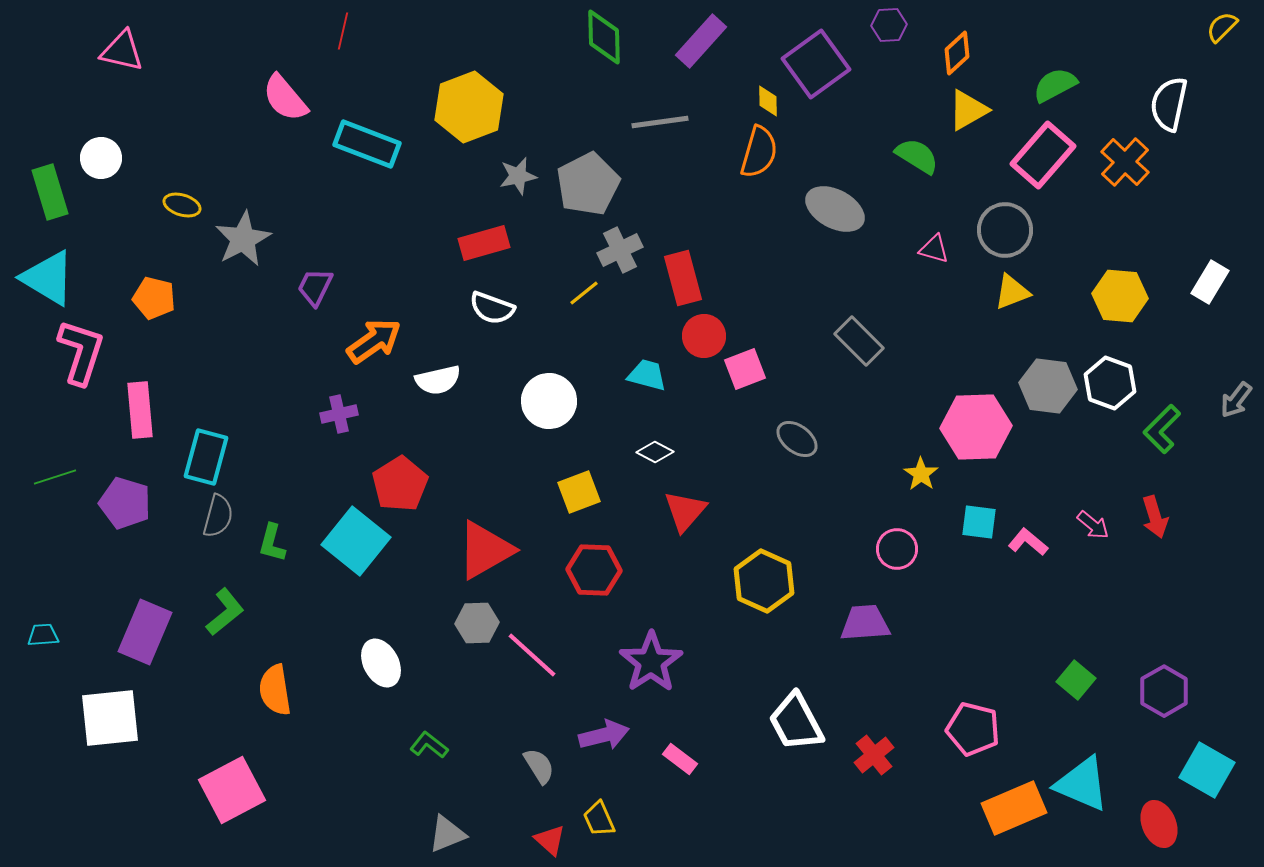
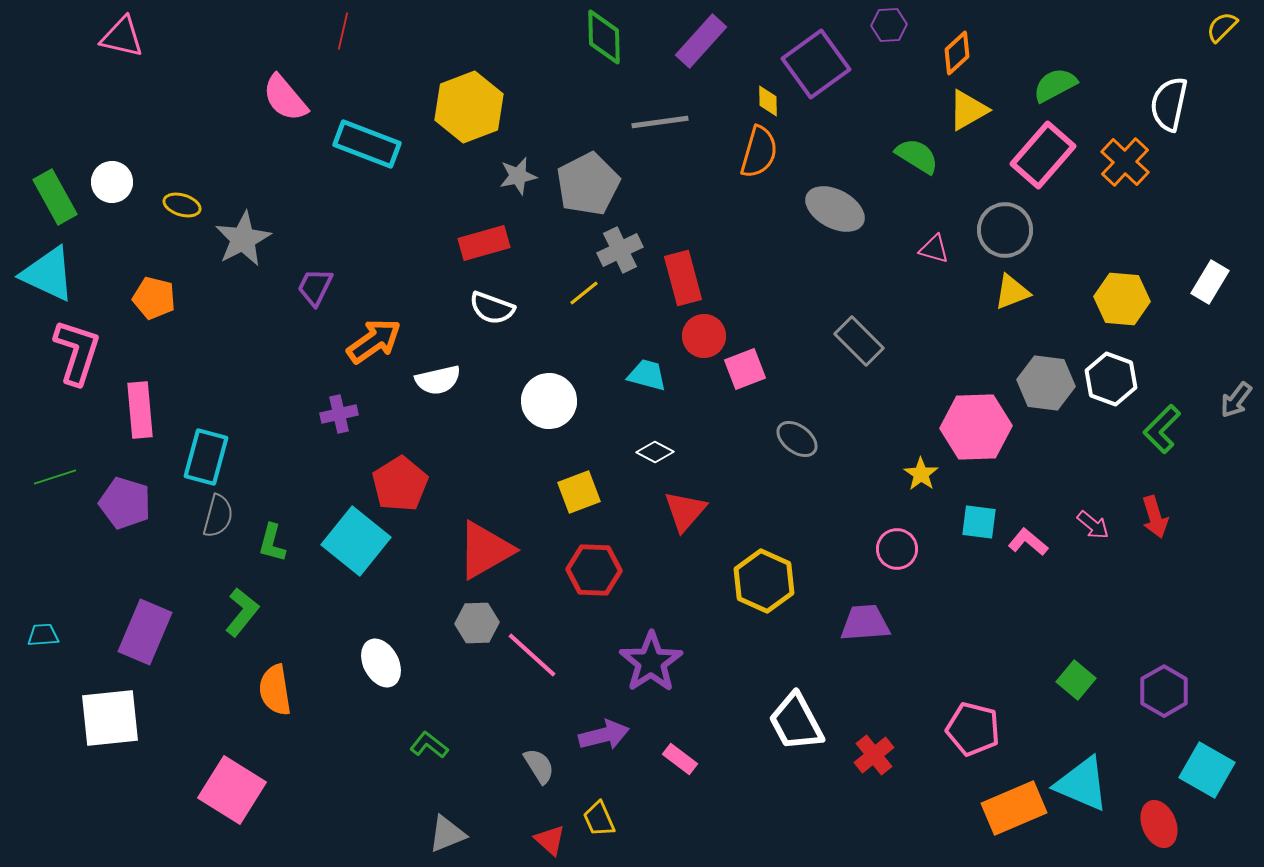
pink triangle at (122, 51): moved 14 px up
white circle at (101, 158): moved 11 px right, 24 px down
green rectangle at (50, 192): moved 5 px right, 5 px down; rotated 12 degrees counterclockwise
cyan triangle at (48, 278): moved 4 px up; rotated 6 degrees counterclockwise
yellow hexagon at (1120, 296): moved 2 px right, 3 px down
pink L-shape at (81, 352): moved 4 px left
white hexagon at (1110, 383): moved 1 px right, 4 px up
gray hexagon at (1048, 386): moved 2 px left, 3 px up
green L-shape at (225, 612): moved 17 px right; rotated 12 degrees counterclockwise
pink square at (232, 790): rotated 30 degrees counterclockwise
